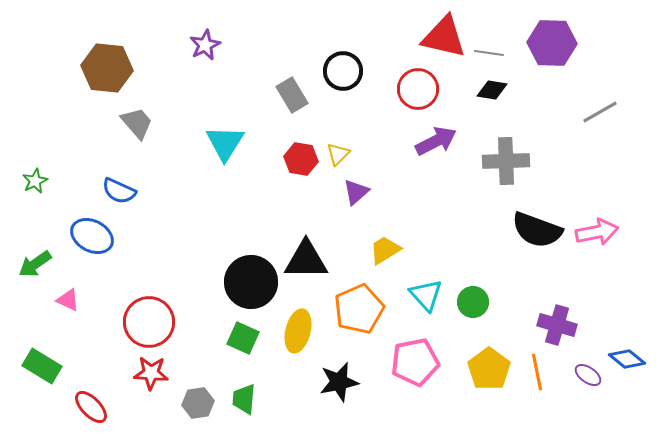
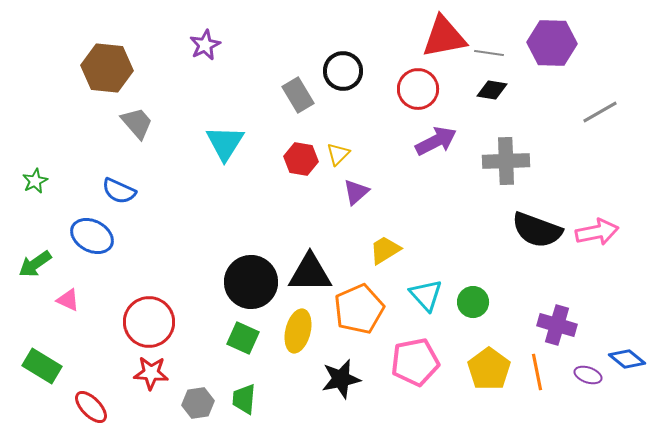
red triangle at (444, 37): rotated 24 degrees counterclockwise
gray rectangle at (292, 95): moved 6 px right
black triangle at (306, 260): moved 4 px right, 13 px down
purple ellipse at (588, 375): rotated 16 degrees counterclockwise
black star at (339, 382): moved 2 px right, 3 px up
